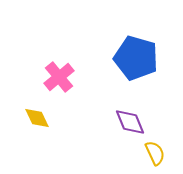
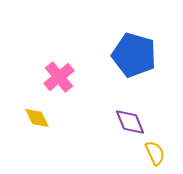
blue pentagon: moved 2 px left, 3 px up
